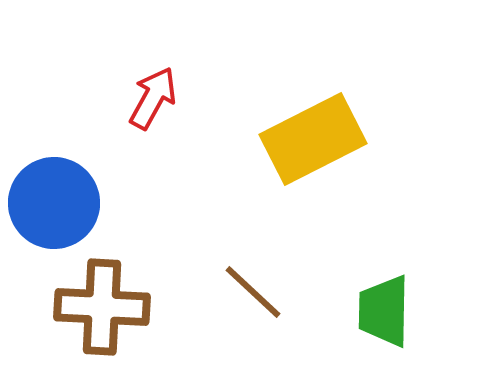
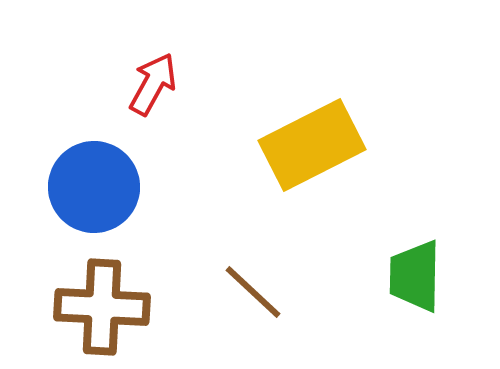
red arrow: moved 14 px up
yellow rectangle: moved 1 px left, 6 px down
blue circle: moved 40 px right, 16 px up
green trapezoid: moved 31 px right, 35 px up
